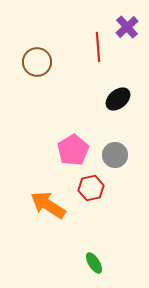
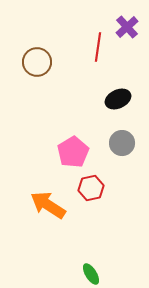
red line: rotated 12 degrees clockwise
black ellipse: rotated 15 degrees clockwise
pink pentagon: moved 2 px down
gray circle: moved 7 px right, 12 px up
green ellipse: moved 3 px left, 11 px down
